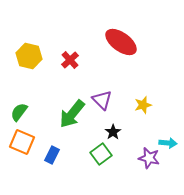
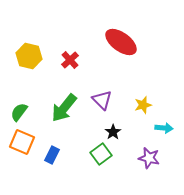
green arrow: moved 8 px left, 6 px up
cyan arrow: moved 4 px left, 15 px up
